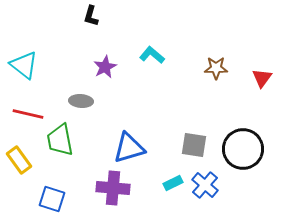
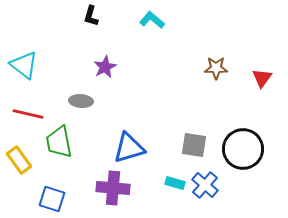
cyan L-shape: moved 35 px up
green trapezoid: moved 1 px left, 2 px down
cyan rectangle: moved 2 px right; rotated 42 degrees clockwise
